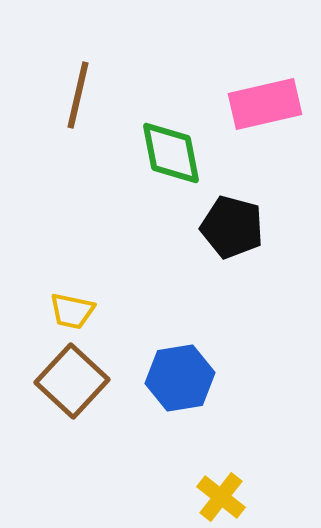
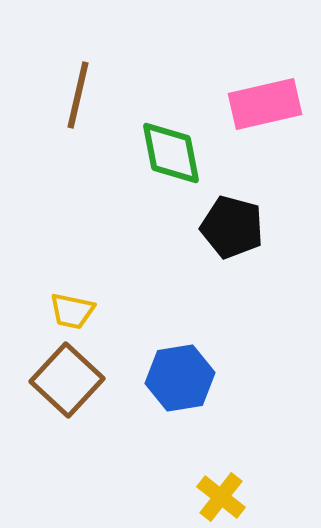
brown square: moved 5 px left, 1 px up
